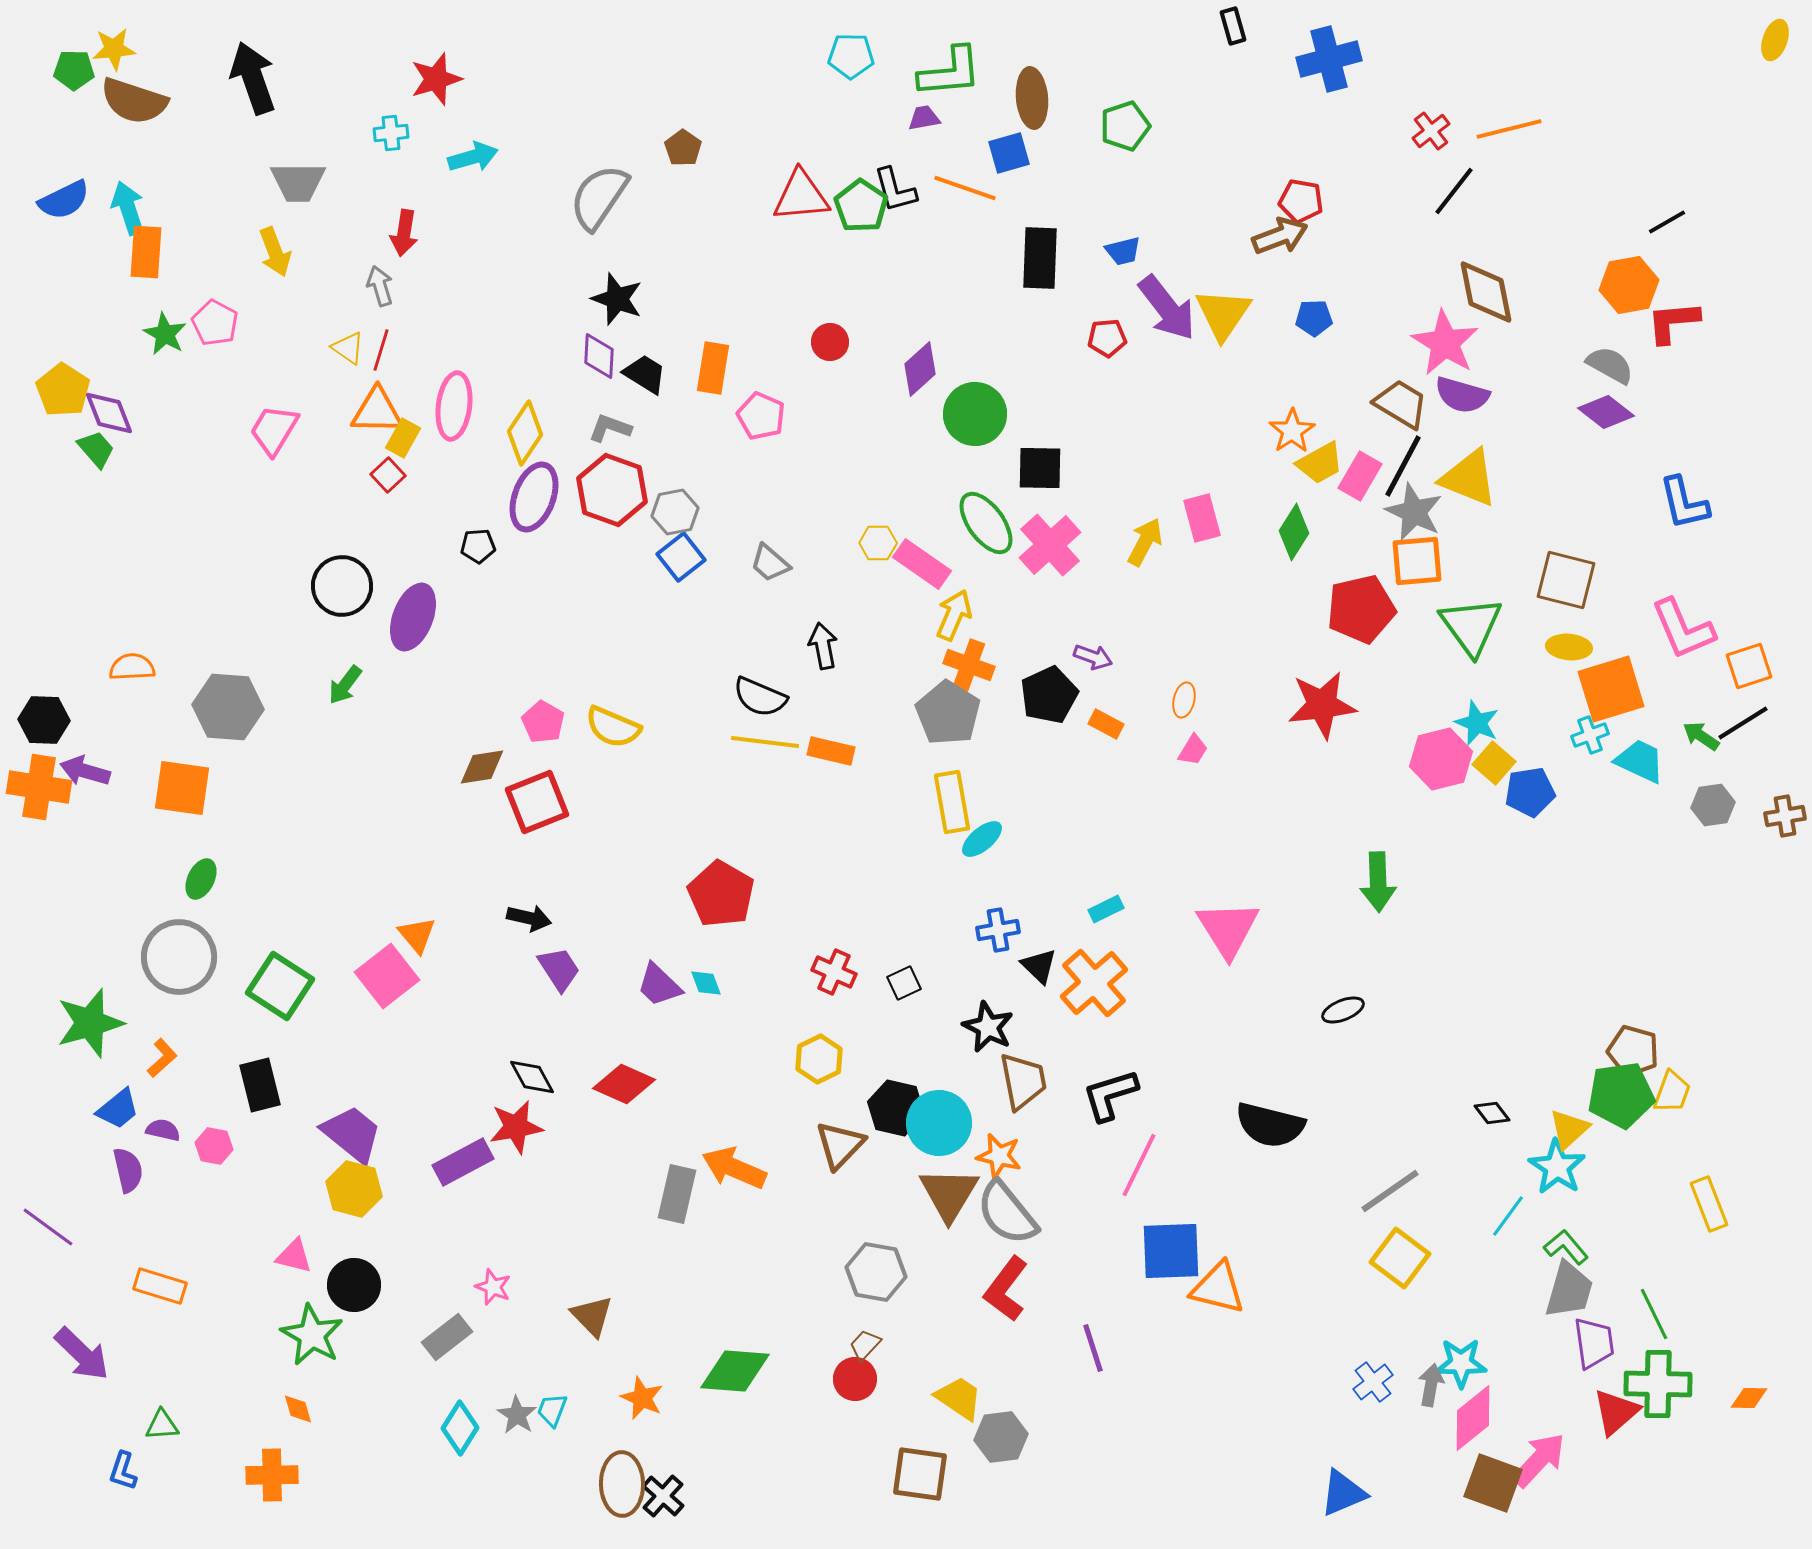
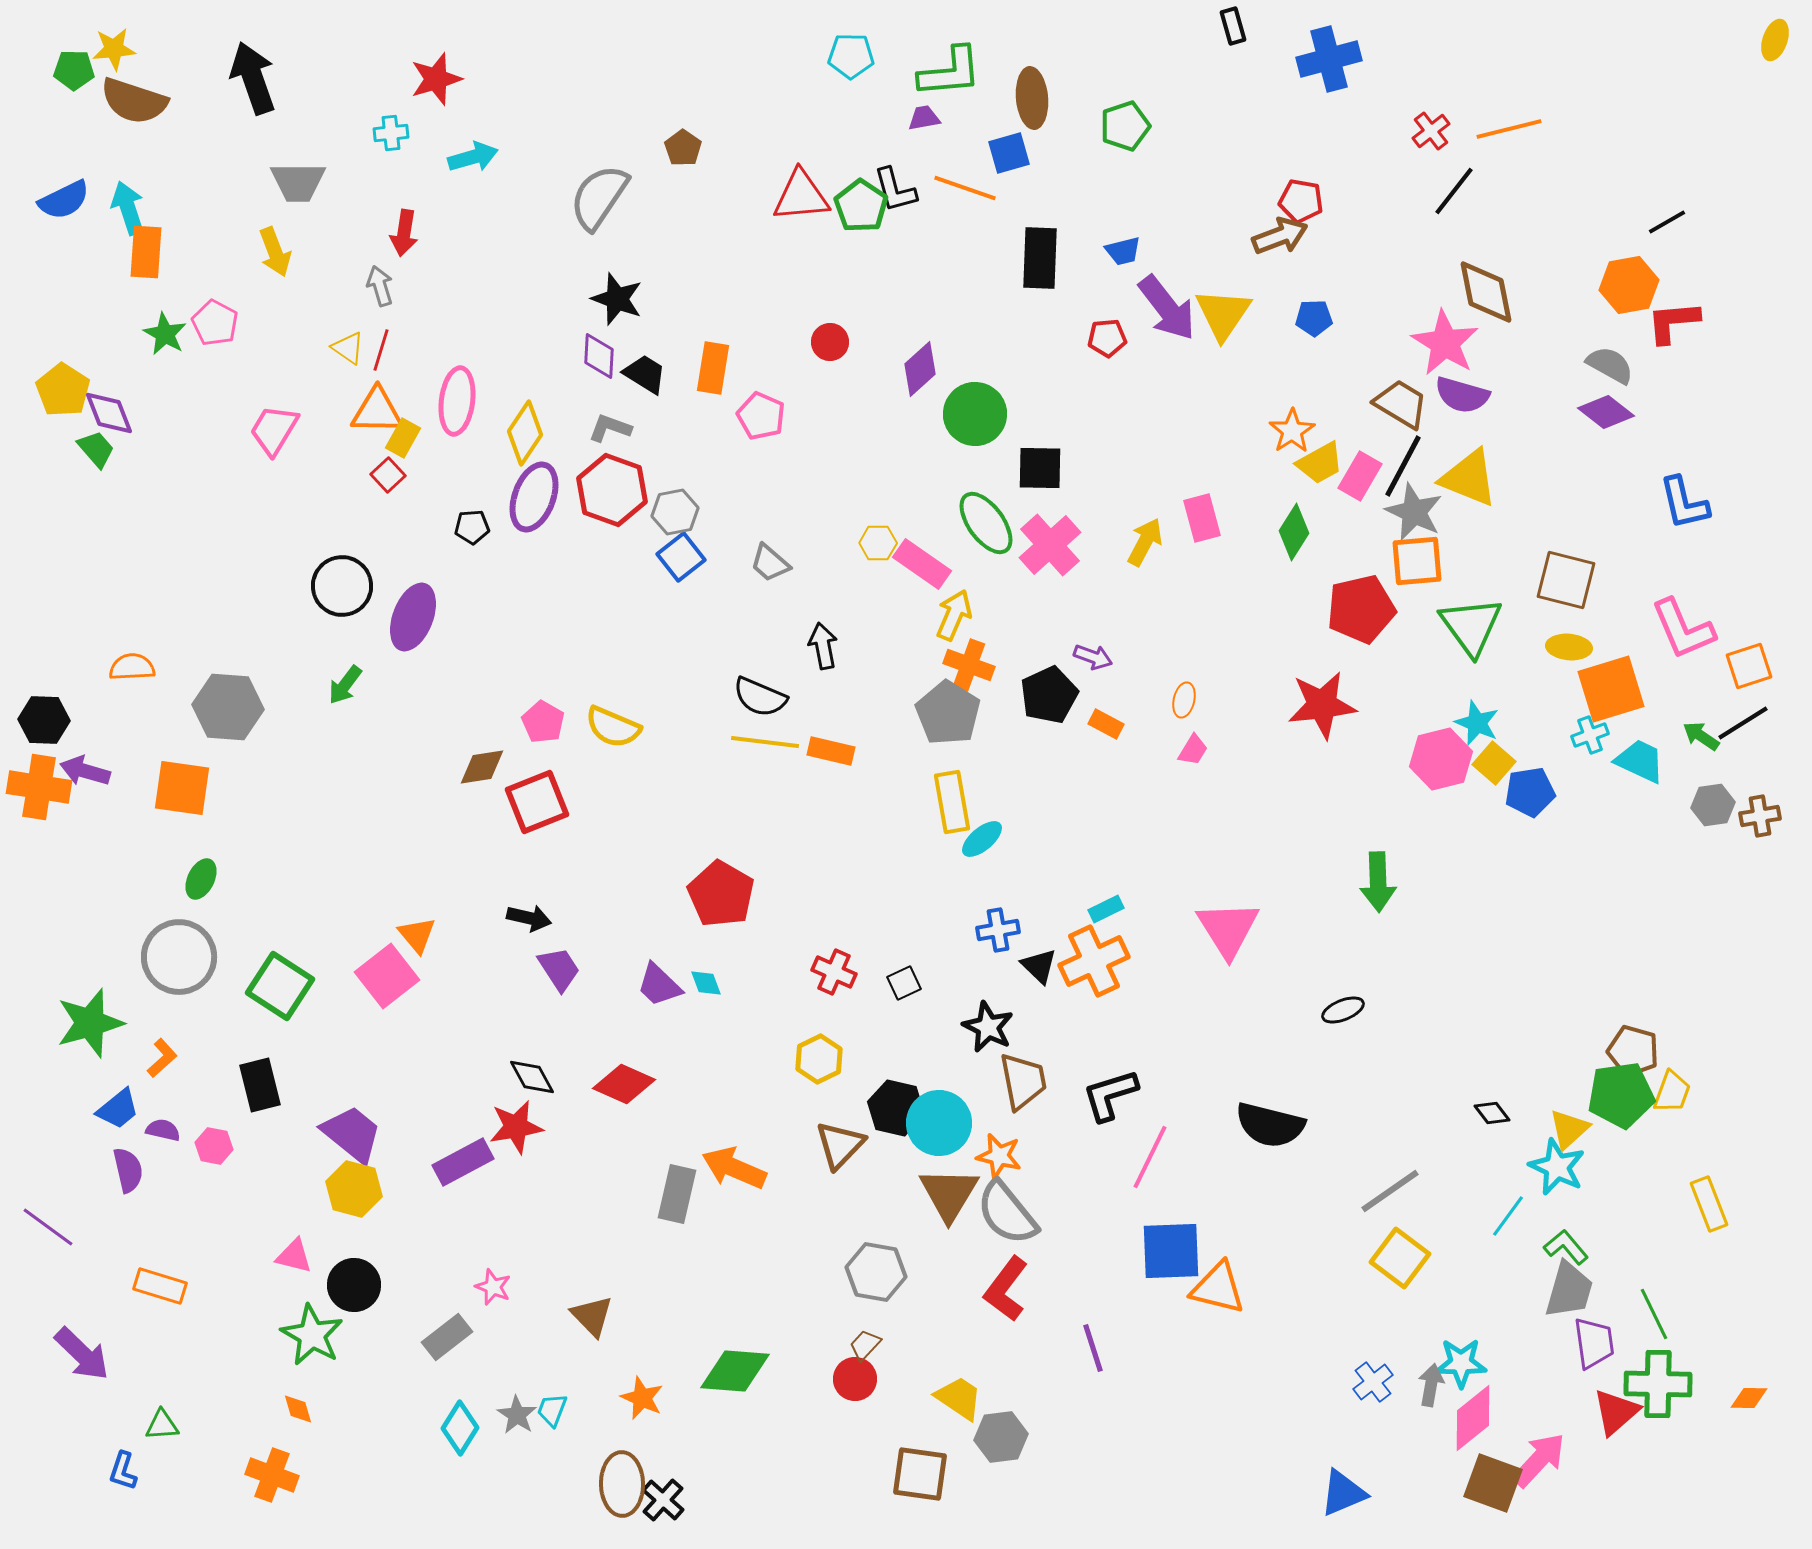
pink ellipse at (454, 406): moved 3 px right, 5 px up
black pentagon at (478, 546): moved 6 px left, 19 px up
brown cross at (1785, 816): moved 25 px left
orange cross at (1094, 983): moved 22 px up; rotated 16 degrees clockwise
pink line at (1139, 1165): moved 11 px right, 8 px up
cyan star at (1557, 1167): rotated 8 degrees counterclockwise
orange cross at (272, 1475): rotated 21 degrees clockwise
black cross at (663, 1496): moved 4 px down
